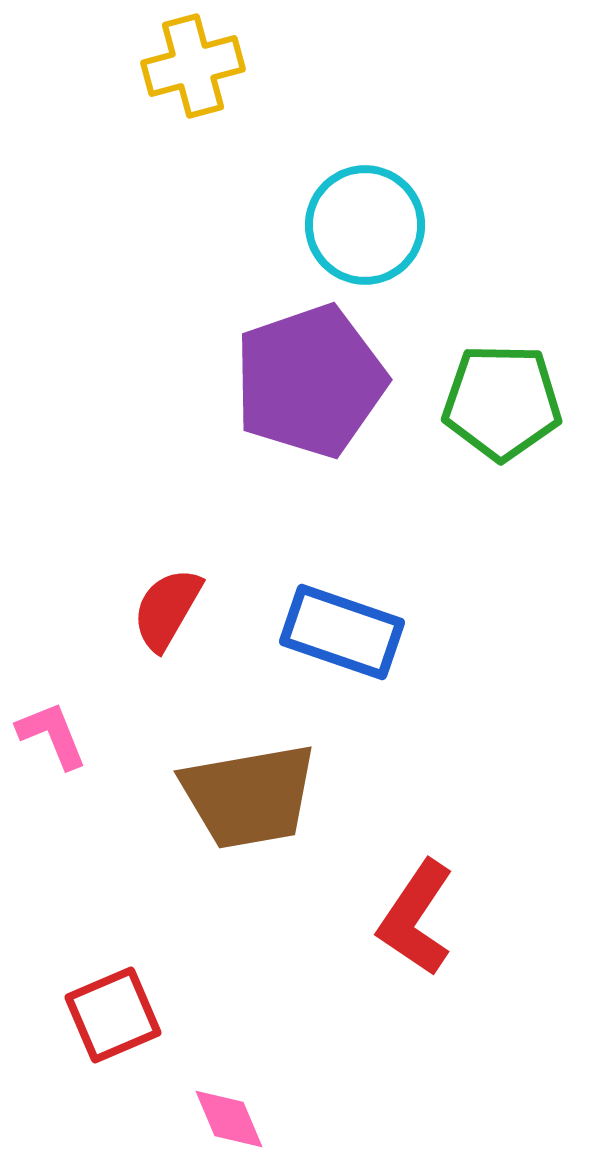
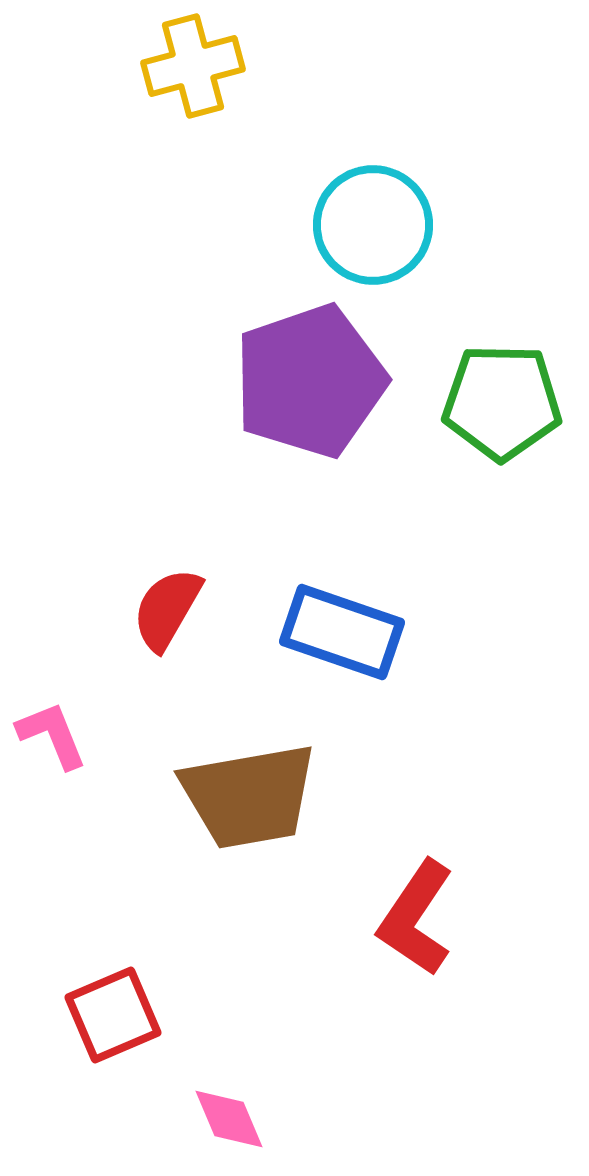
cyan circle: moved 8 px right
